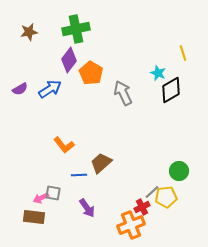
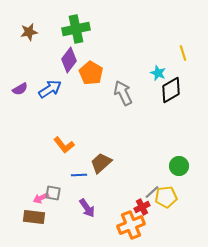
green circle: moved 5 px up
